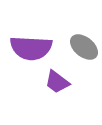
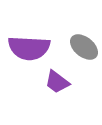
purple semicircle: moved 2 px left
